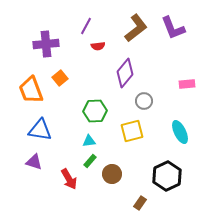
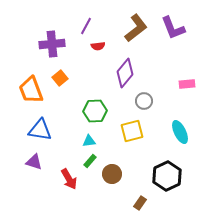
purple cross: moved 6 px right
